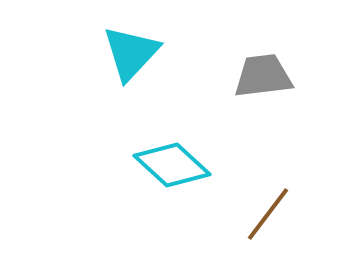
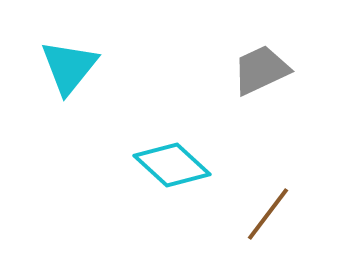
cyan triangle: moved 62 px left, 14 px down; rotated 4 degrees counterclockwise
gray trapezoid: moved 2 px left, 6 px up; rotated 18 degrees counterclockwise
